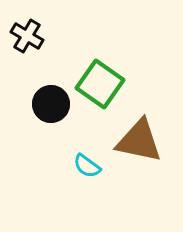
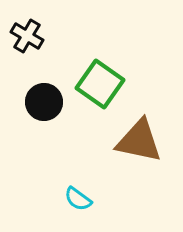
black circle: moved 7 px left, 2 px up
cyan semicircle: moved 9 px left, 33 px down
